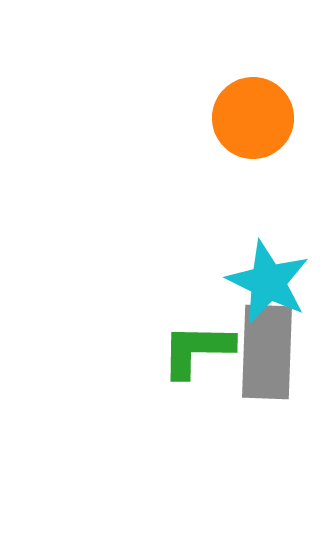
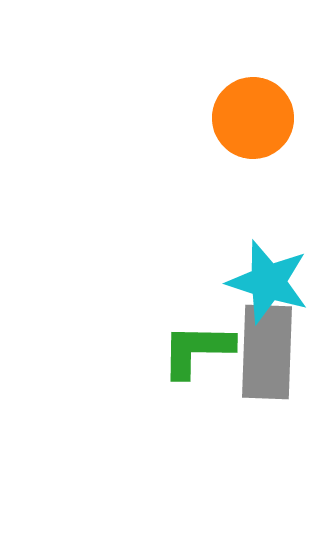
cyan star: rotated 8 degrees counterclockwise
